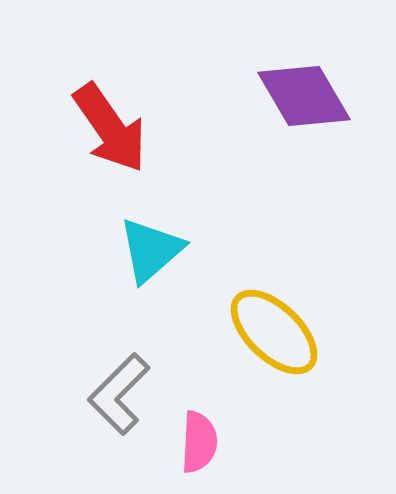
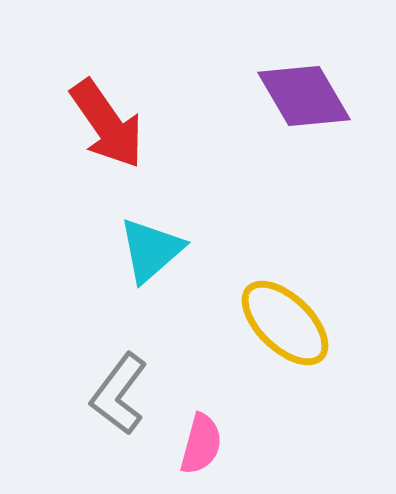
red arrow: moved 3 px left, 4 px up
yellow ellipse: moved 11 px right, 9 px up
gray L-shape: rotated 8 degrees counterclockwise
pink semicircle: moved 2 px right, 2 px down; rotated 12 degrees clockwise
